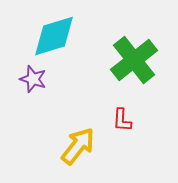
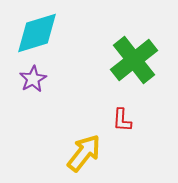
cyan diamond: moved 17 px left, 3 px up
purple star: rotated 24 degrees clockwise
yellow arrow: moved 6 px right, 7 px down
